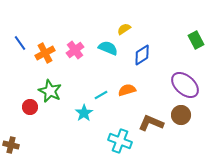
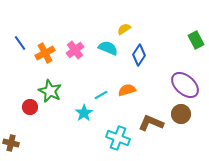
blue diamond: moved 3 px left; rotated 25 degrees counterclockwise
brown circle: moved 1 px up
cyan cross: moved 2 px left, 3 px up
brown cross: moved 2 px up
